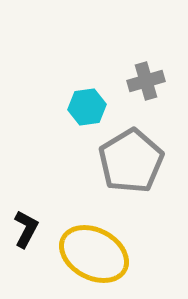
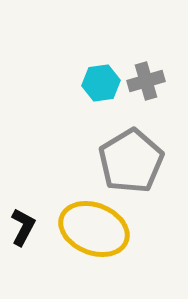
cyan hexagon: moved 14 px right, 24 px up
black L-shape: moved 3 px left, 2 px up
yellow ellipse: moved 25 px up; rotated 6 degrees counterclockwise
